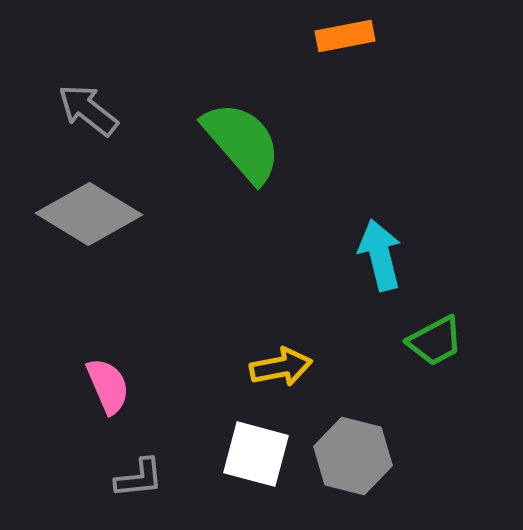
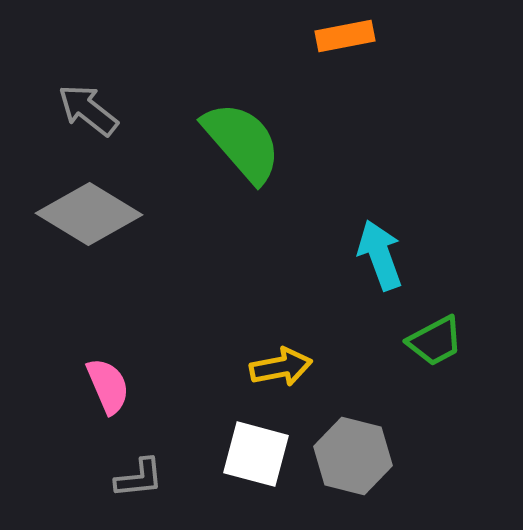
cyan arrow: rotated 6 degrees counterclockwise
